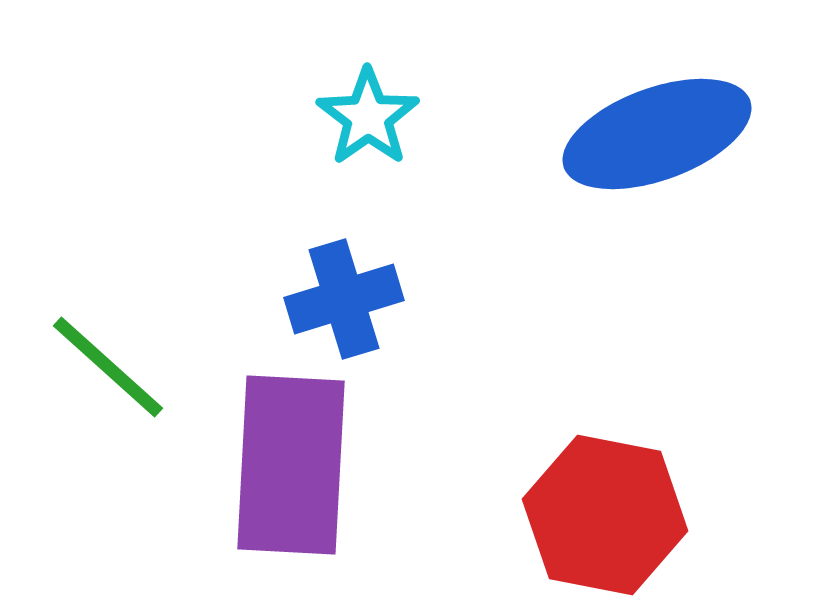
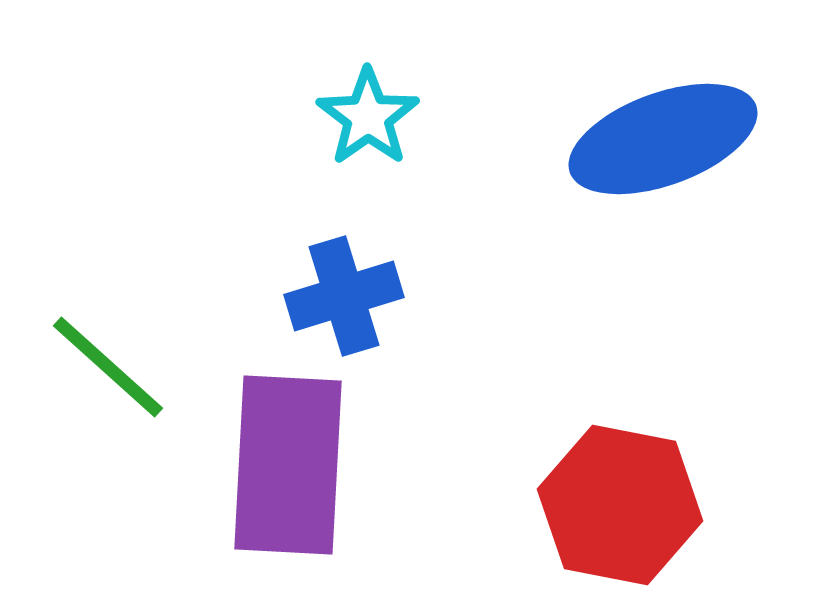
blue ellipse: moved 6 px right, 5 px down
blue cross: moved 3 px up
purple rectangle: moved 3 px left
red hexagon: moved 15 px right, 10 px up
